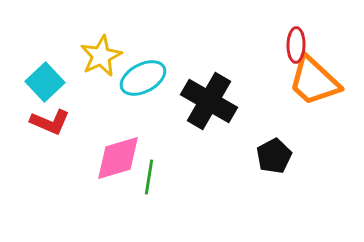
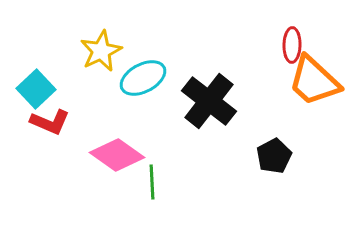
red ellipse: moved 4 px left
yellow star: moved 5 px up
cyan square: moved 9 px left, 7 px down
black cross: rotated 8 degrees clockwise
pink diamond: moved 1 px left, 3 px up; rotated 52 degrees clockwise
green line: moved 3 px right, 5 px down; rotated 12 degrees counterclockwise
